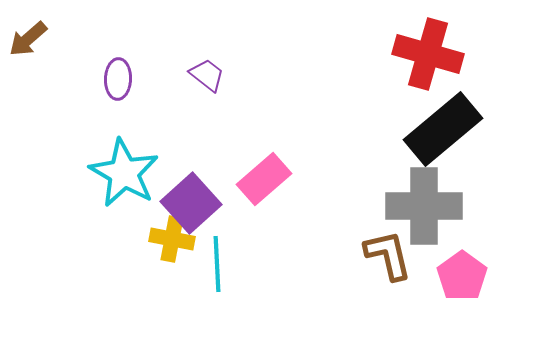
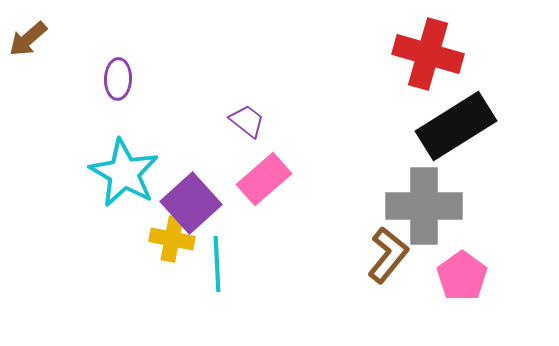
purple trapezoid: moved 40 px right, 46 px down
black rectangle: moved 13 px right, 3 px up; rotated 8 degrees clockwise
brown L-shape: rotated 52 degrees clockwise
